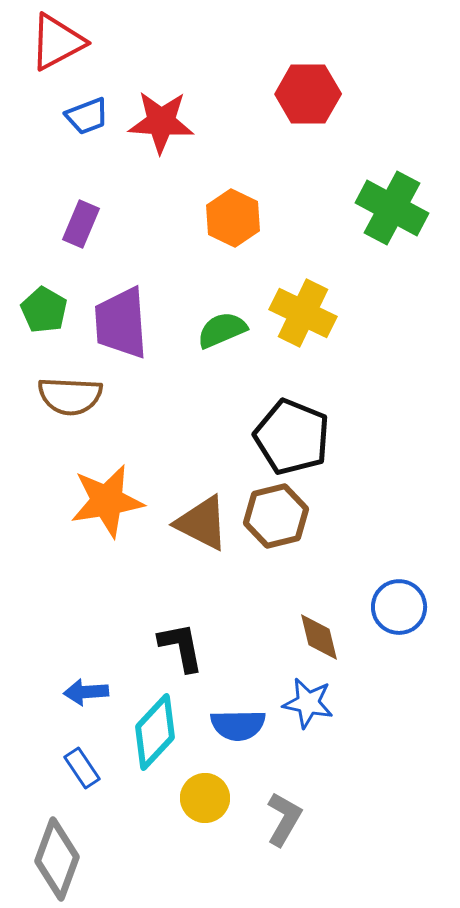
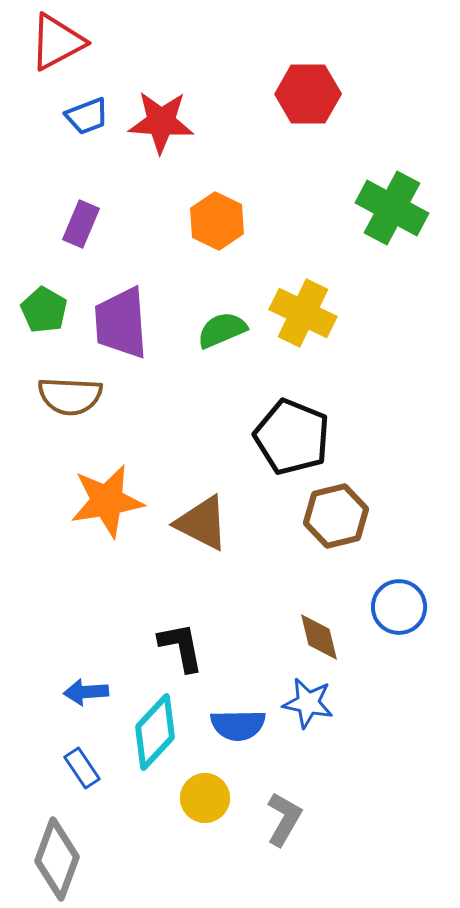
orange hexagon: moved 16 px left, 3 px down
brown hexagon: moved 60 px right
